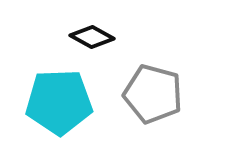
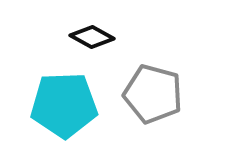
cyan pentagon: moved 5 px right, 3 px down
